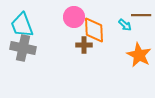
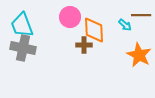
pink circle: moved 4 px left
